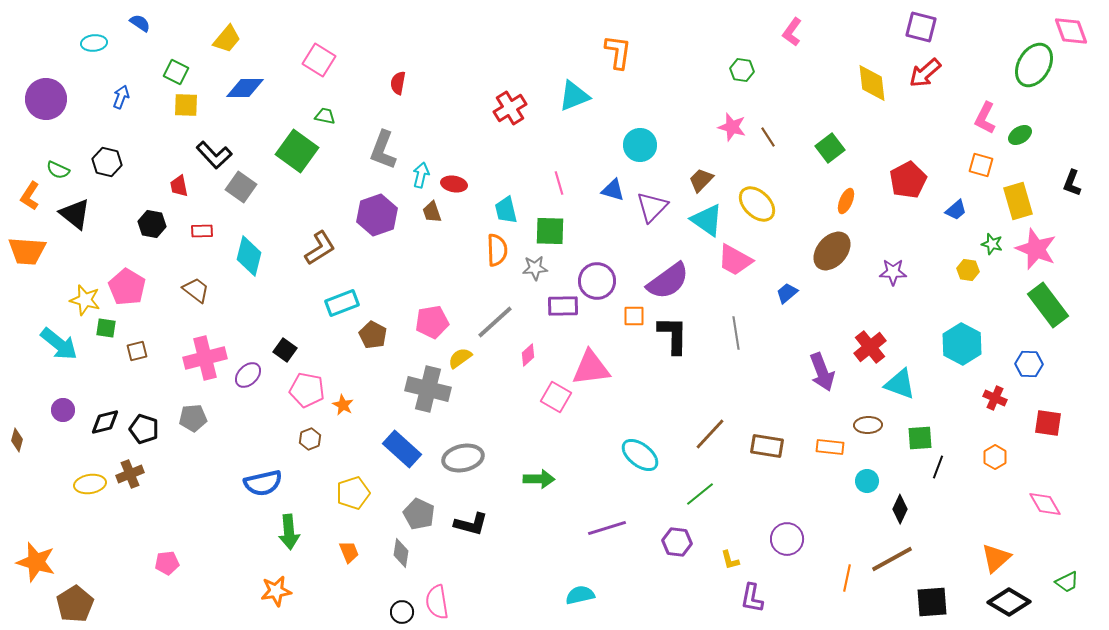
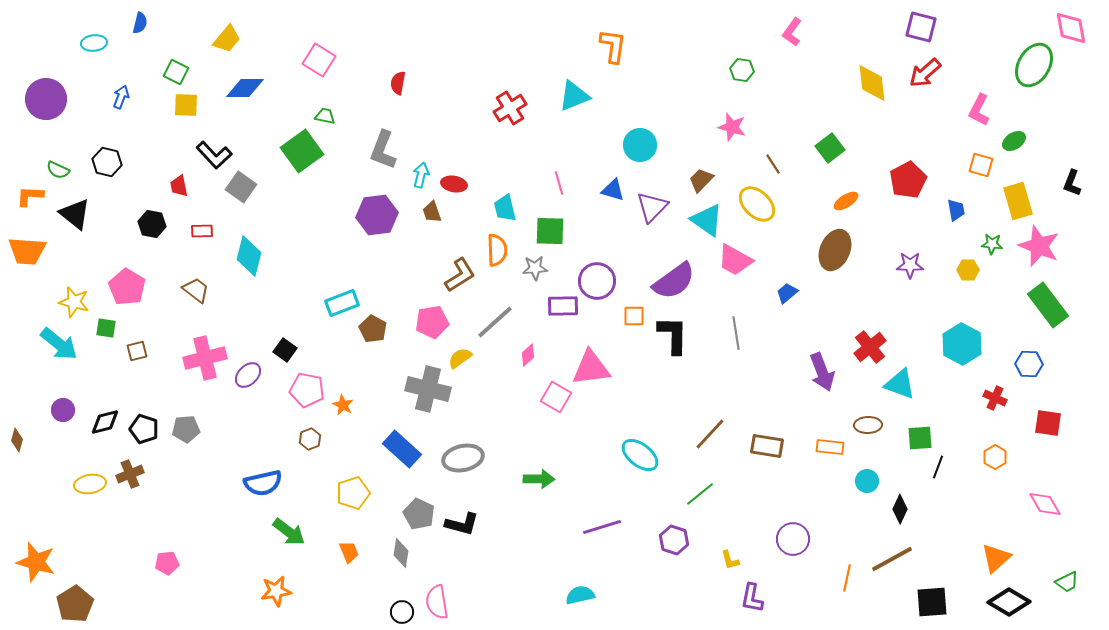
blue semicircle at (140, 23): rotated 70 degrees clockwise
pink diamond at (1071, 31): moved 3 px up; rotated 9 degrees clockwise
orange L-shape at (618, 52): moved 5 px left, 6 px up
pink L-shape at (985, 118): moved 6 px left, 8 px up
green ellipse at (1020, 135): moved 6 px left, 6 px down
brown line at (768, 137): moved 5 px right, 27 px down
green square at (297, 151): moved 5 px right; rotated 18 degrees clockwise
orange L-shape at (30, 196): rotated 60 degrees clockwise
orange ellipse at (846, 201): rotated 35 degrees clockwise
cyan trapezoid at (506, 210): moved 1 px left, 2 px up
blue trapezoid at (956, 210): rotated 60 degrees counterclockwise
purple hexagon at (377, 215): rotated 12 degrees clockwise
green star at (992, 244): rotated 10 degrees counterclockwise
brown L-shape at (320, 248): moved 140 px right, 27 px down
pink star at (1036, 249): moved 3 px right, 3 px up
brown ellipse at (832, 251): moved 3 px right, 1 px up; rotated 18 degrees counterclockwise
yellow hexagon at (968, 270): rotated 10 degrees counterclockwise
purple star at (893, 272): moved 17 px right, 7 px up
purple semicircle at (668, 281): moved 6 px right
yellow star at (85, 300): moved 11 px left, 2 px down
brown pentagon at (373, 335): moved 6 px up
gray pentagon at (193, 418): moved 7 px left, 11 px down
black L-shape at (471, 524): moved 9 px left
purple line at (607, 528): moved 5 px left, 1 px up
green arrow at (289, 532): rotated 48 degrees counterclockwise
purple circle at (787, 539): moved 6 px right
purple hexagon at (677, 542): moved 3 px left, 2 px up; rotated 12 degrees clockwise
